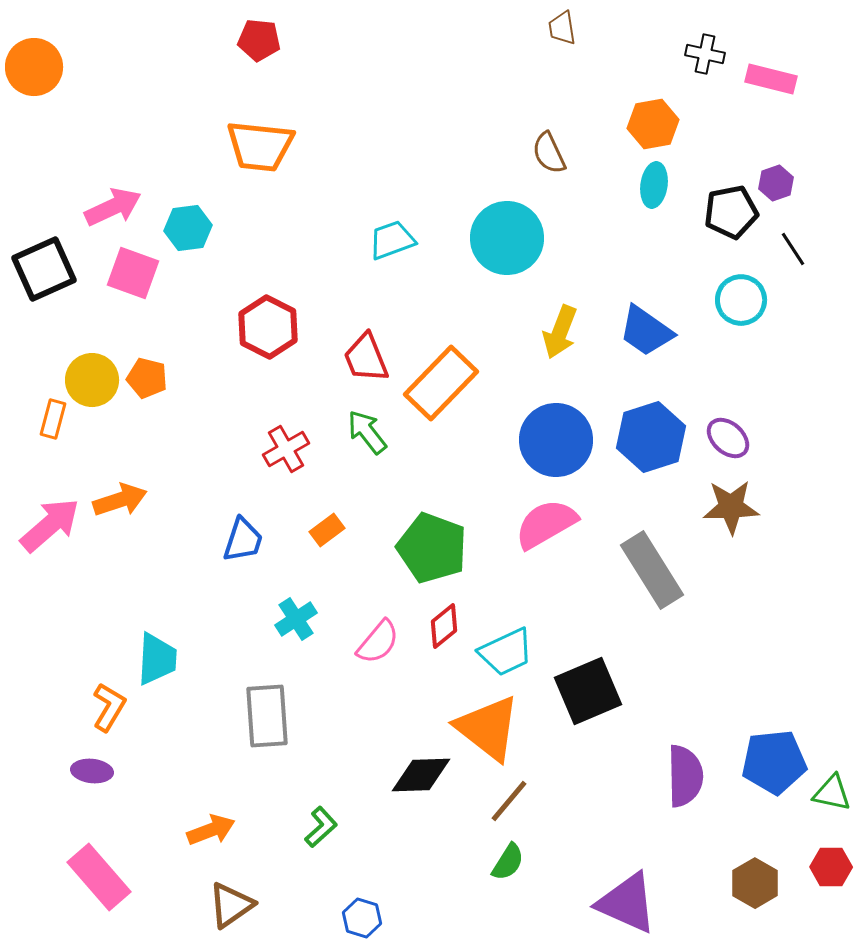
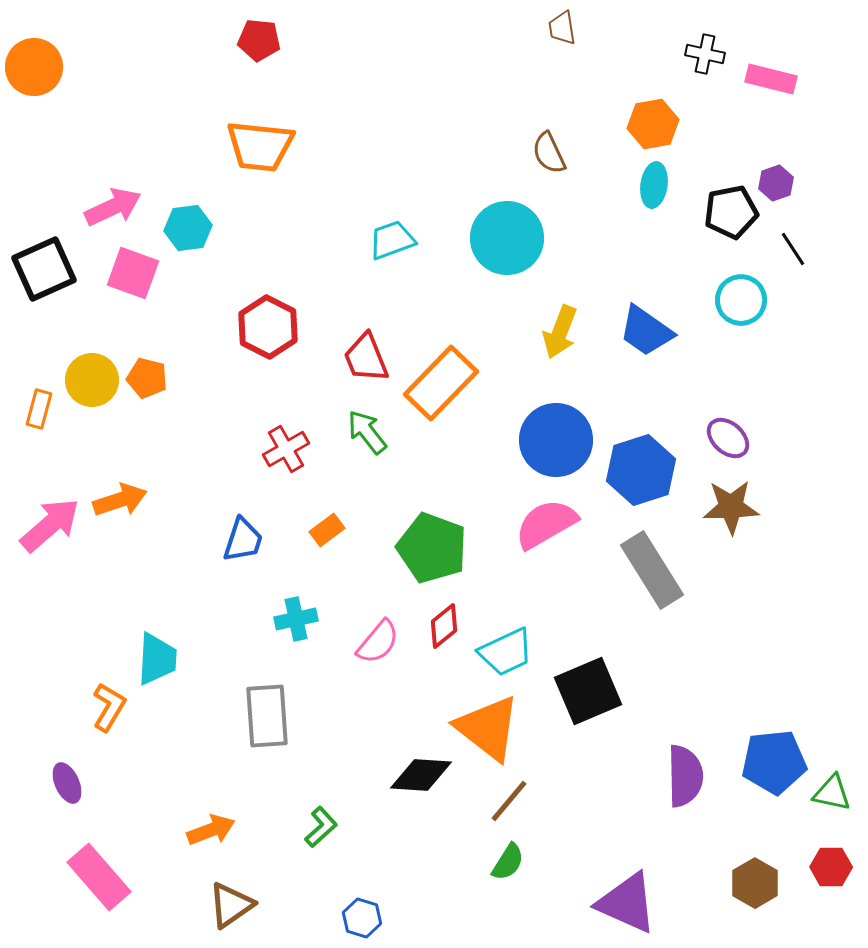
orange rectangle at (53, 419): moved 14 px left, 10 px up
blue hexagon at (651, 437): moved 10 px left, 33 px down
cyan cross at (296, 619): rotated 21 degrees clockwise
purple ellipse at (92, 771): moved 25 px left, 12 px down; rotated 60 degrees clockwise
black diamond at (421, 775): rotated 6 degrees clockwise
